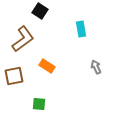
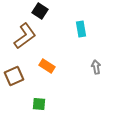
brown L-shape: moved 2 px right, 3 px up
gray arrow: rotated 16 degrees clockwise
brown square: rotated 12 degrees counterclockwise
